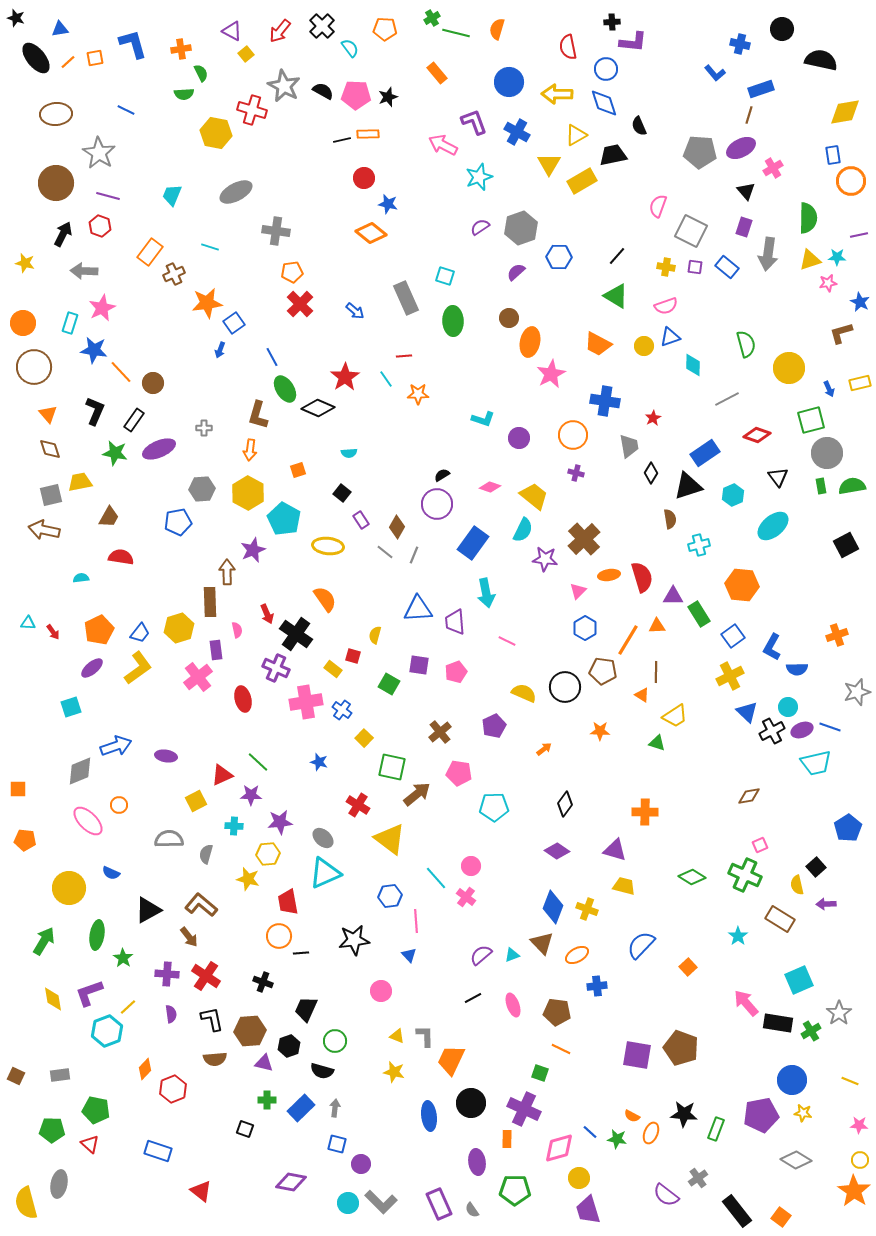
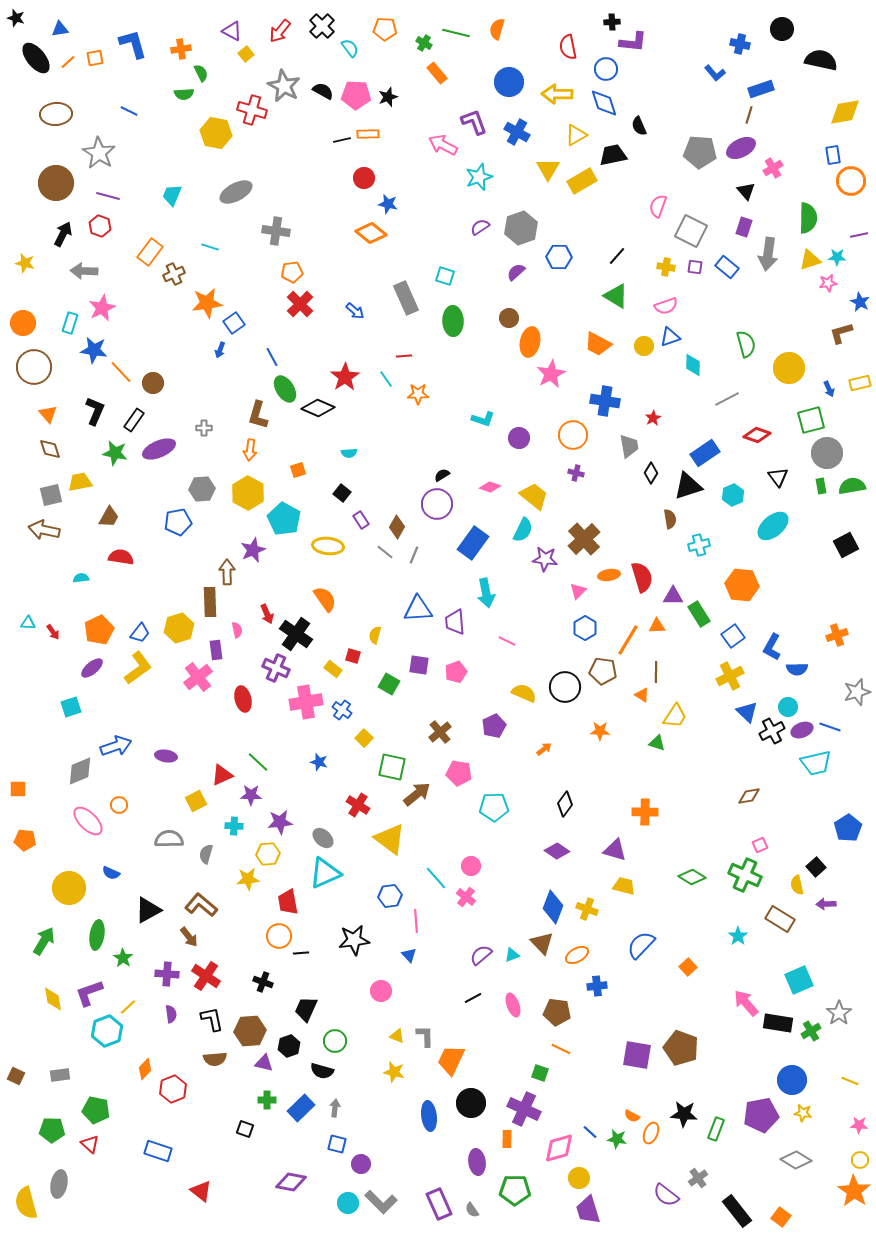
green cross at (432, 18): moved 8 px left, 25 px down; rotated 28 degrees counterclockwise
blue line at (126, 110): moved 3 px right, 1 px down
yellow triangle at (549, 164): moved 1 px left, 5 px down
yellow trapezoid at (675, 716): rotated 24 degrees counterclockwise
yellow star at (248, 879): rotated 20 degrees counterclockwise
